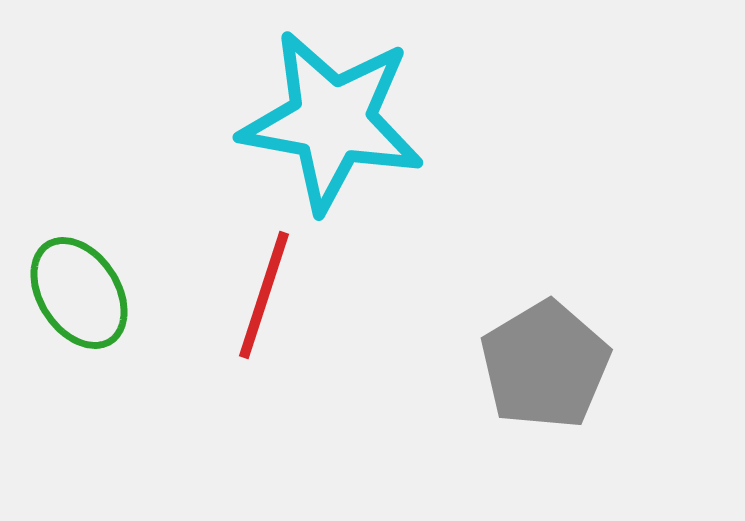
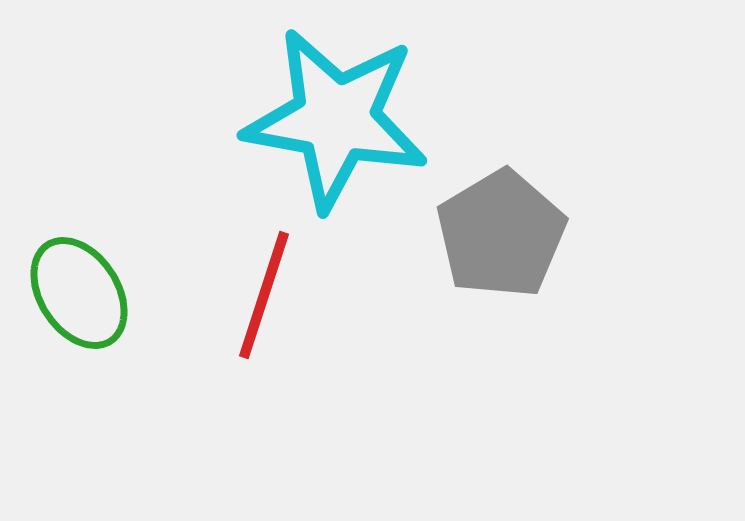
cyan star: moved 4 px right, 2 px up
gray pentagon: moved 44 px left, 131 px up
